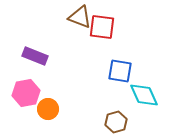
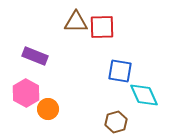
brown triangle: moved 4 px left, 5 px down; rotated 20 degrees counterclockwise
red square: rotated 8 degrees counterclockwise
pink hexagon: rotated 20 degrees counterclockwise
